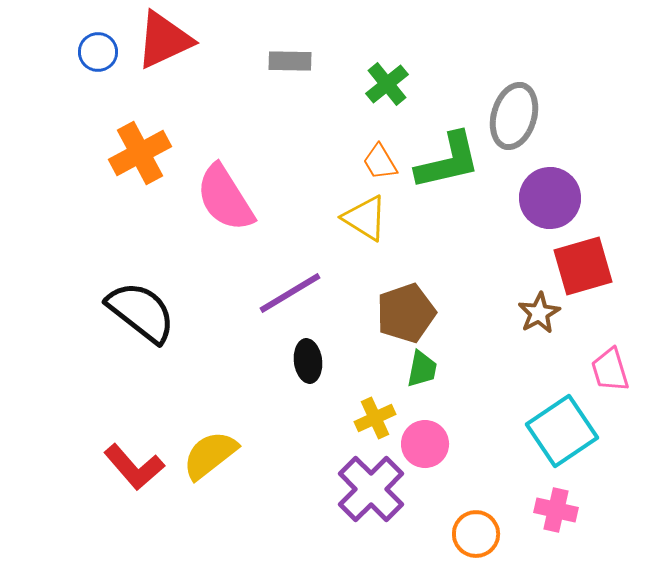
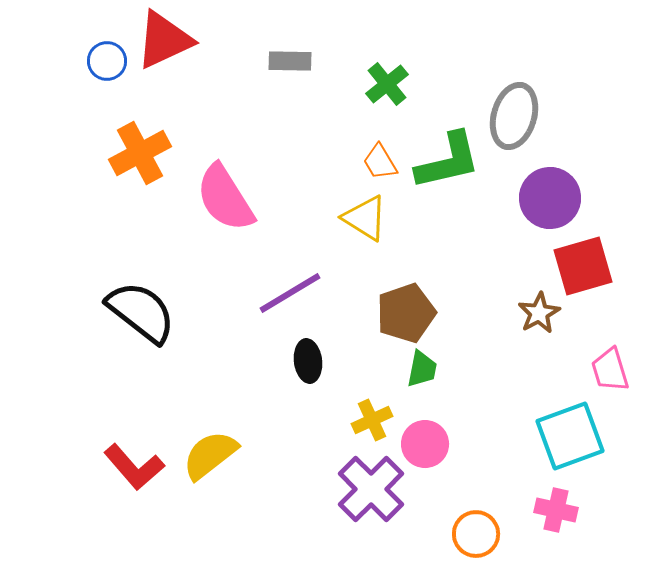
blue circle: moved 9 px right, 9 px down
yellow cross: moved 3 px left, 2 px down
cyan square: moved 8 px right, 5 px down; rotated 14 degrees clockwise
